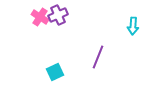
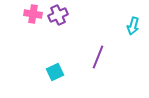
pink cross: moved 7 px left, 3 px up; rotated 24 degrees counterclockwise
cyan arrow: rotated 12 degrees clockwise
